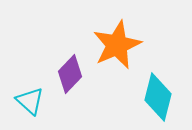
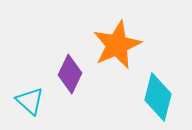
purple diamond: rotated 18 degrees counterclockwise
